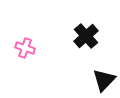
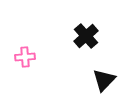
pink cross: moved 9 px down; rotated 24 degrees counterclockwise
